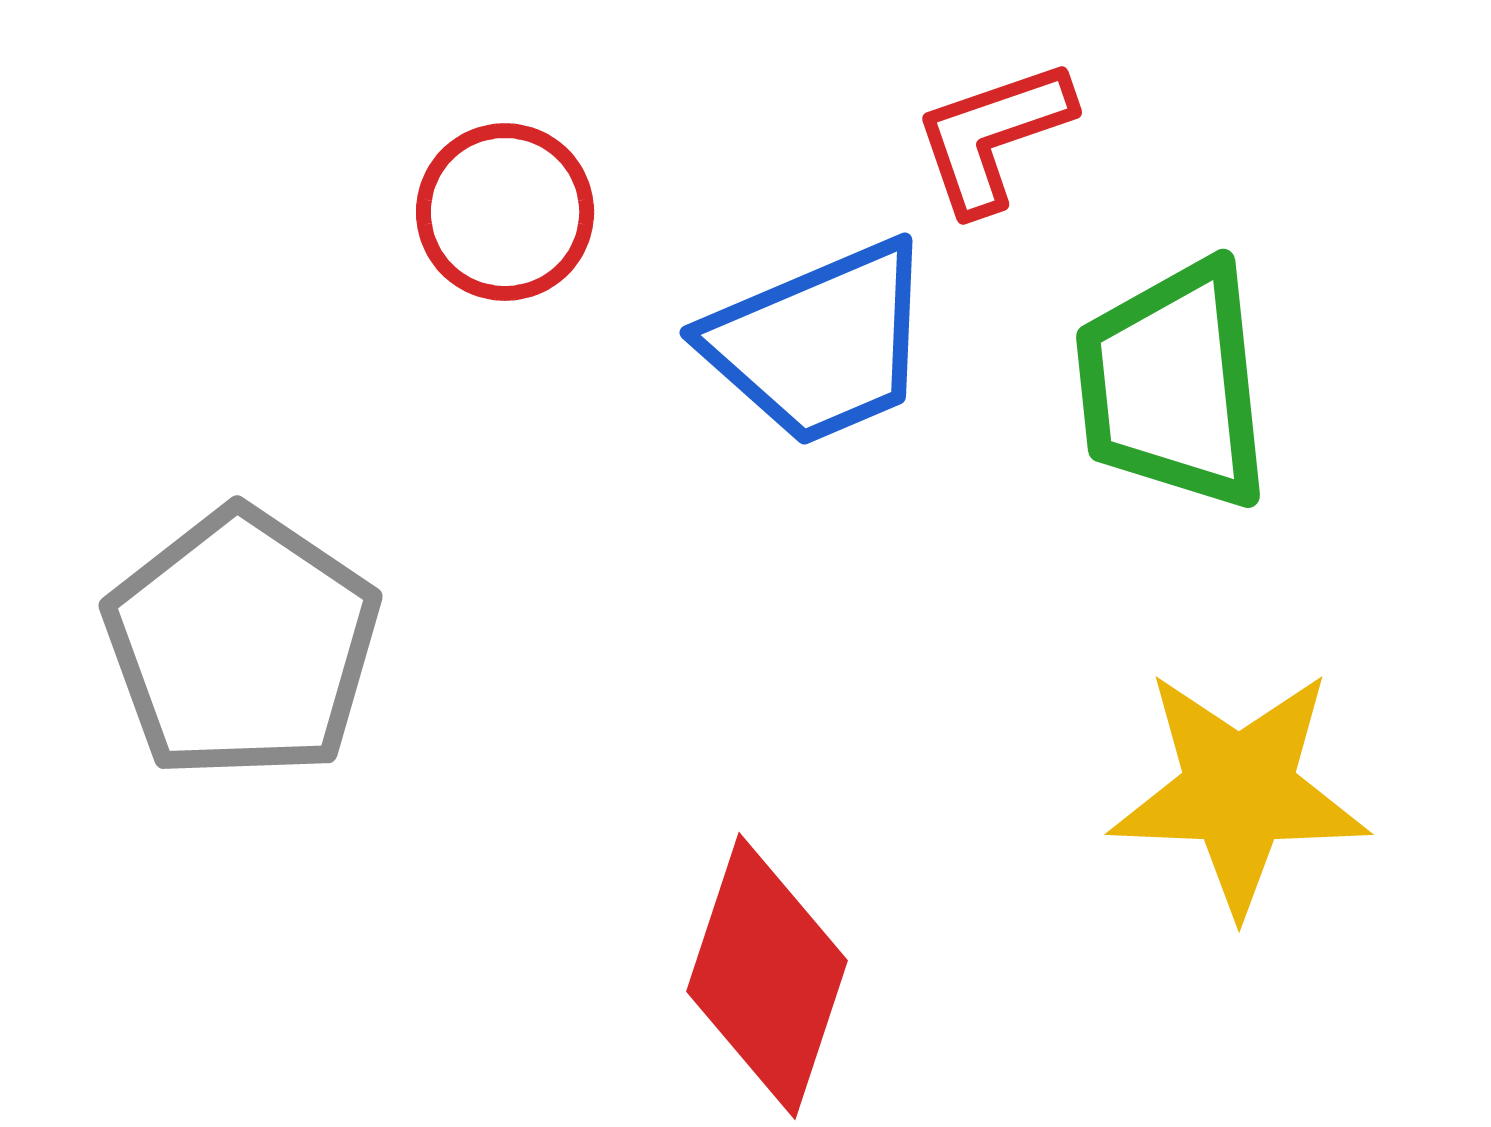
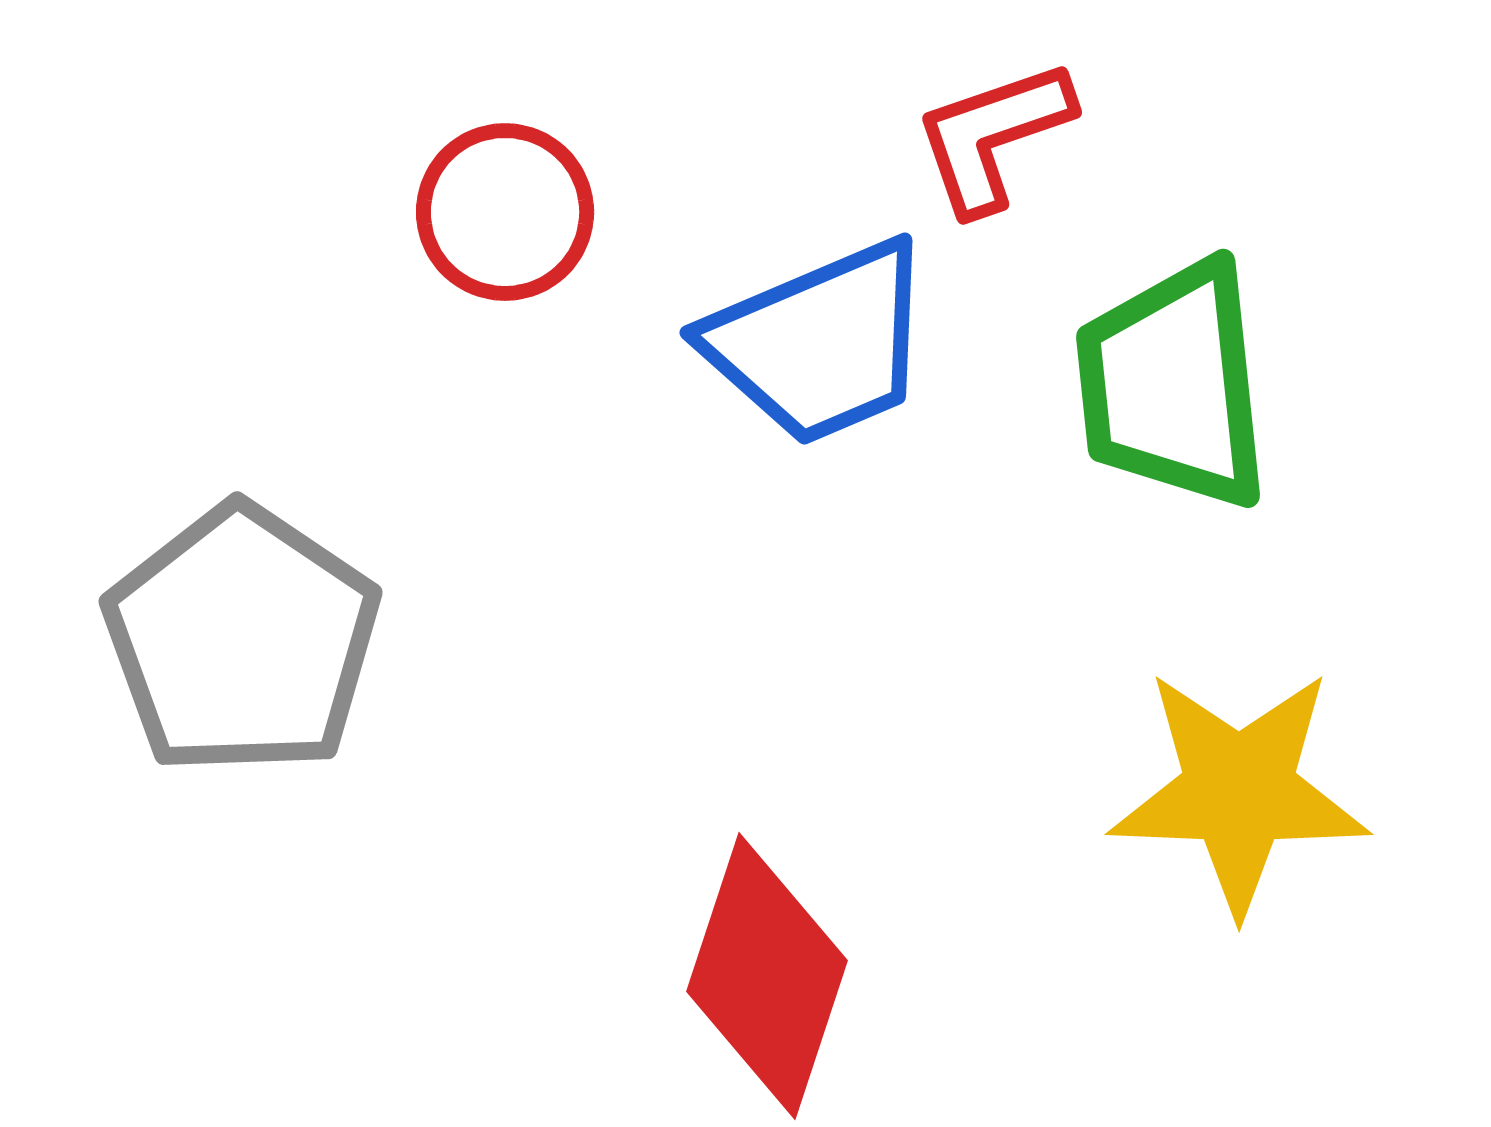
gray pentagon: moved 4 px up
